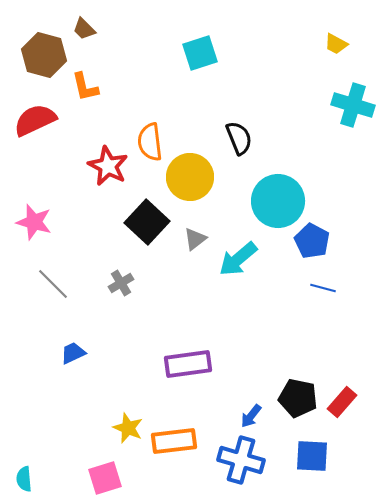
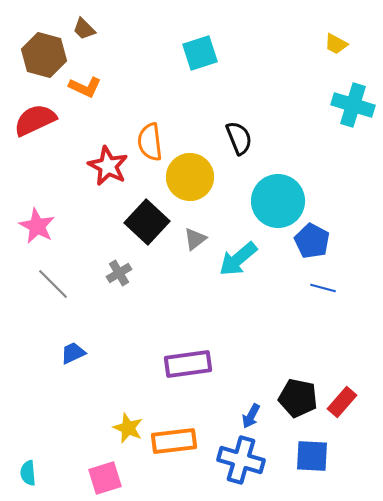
orange L-shape: rotated 52 degrees counterclockwise
pink star: moved 3 px right, 4 px down; rotated 12 degrees clockwise
gray cross: moved 2 px left, 10 px up
blue arrow: rotated 10 degrees counterclockwise
cyan semicircle: moved 4 px right, 6 px up
